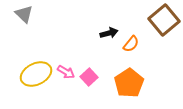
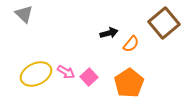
brown square: moved 3 px down
